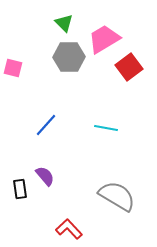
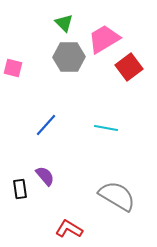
red L-shape: rotated 16 degrees counterclockwise
